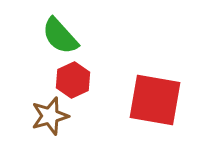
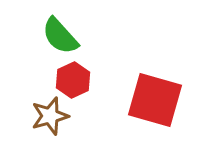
red square: rotated 6 degrees clockwise
